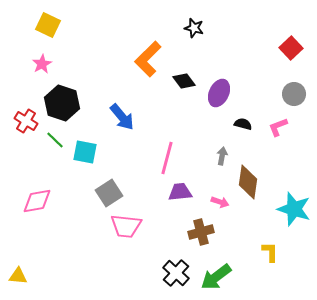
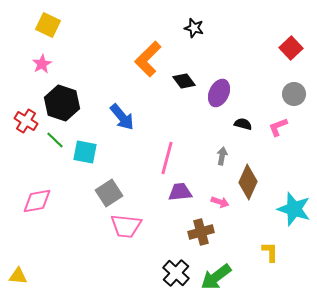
brown diamond: rotated 16 degrees clockwise
